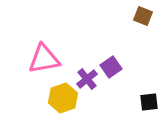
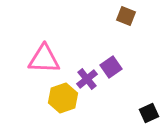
brown square: moved 17 px left
pink triangle: rotated 12 degrees clockwise
black square: moved 11 px down; rotated 18 degrees counterclockwise
